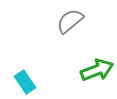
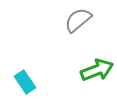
gray semicircle: moved 8 px right, 1 px up
